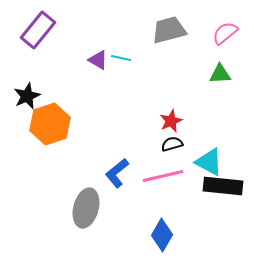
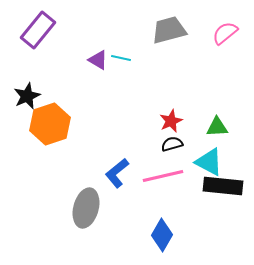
green triangle: moved 3 px left, 53 px down
